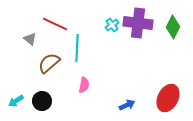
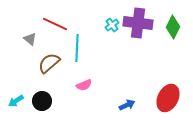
pink semicircle: rotated 56 degrees clockwise
